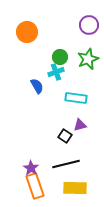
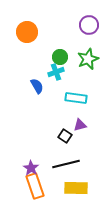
yellow rectangle: moved 1 px right
